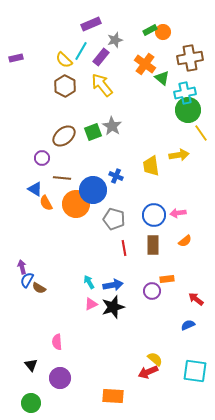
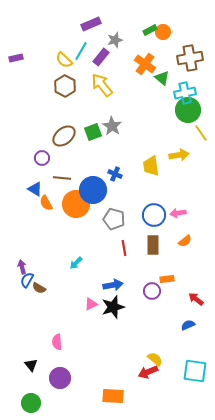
blue cross at (116, 176): moved 1 px left, 2 px up
cyan arrow at (89, 282): moved 13 px left, 19 px up; rotated 104 degrees counterclockwise
